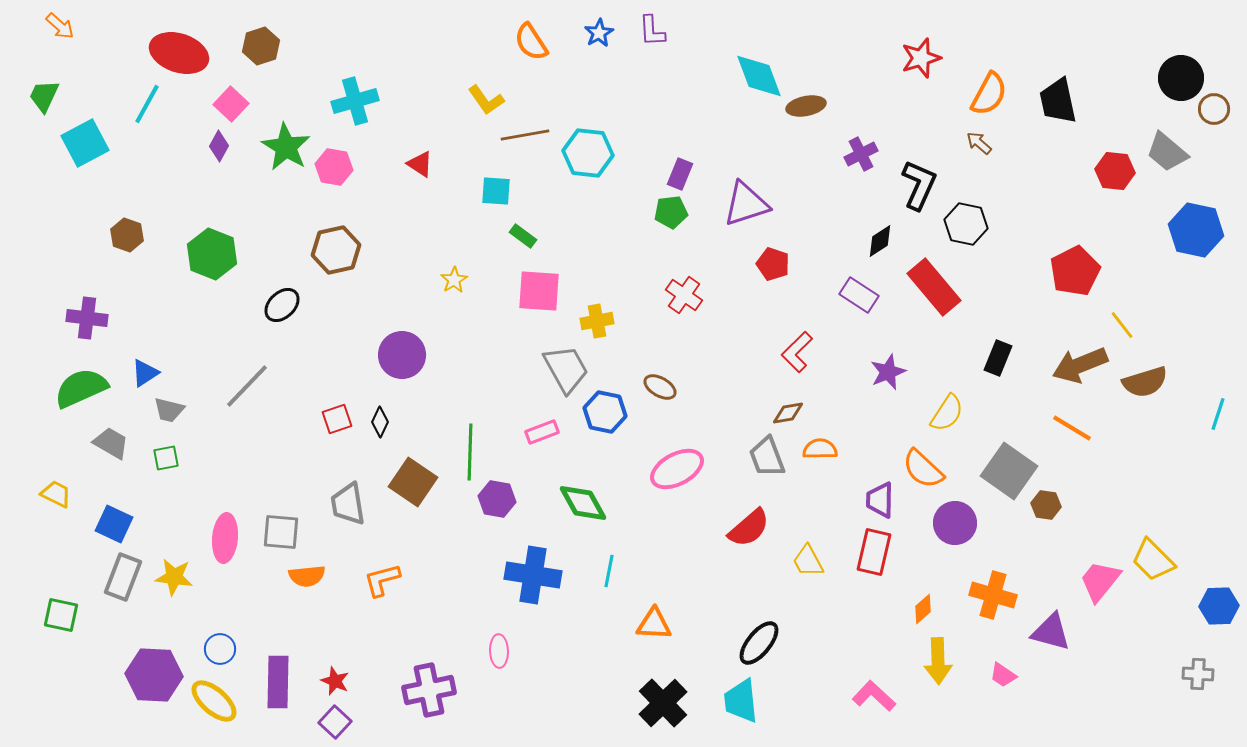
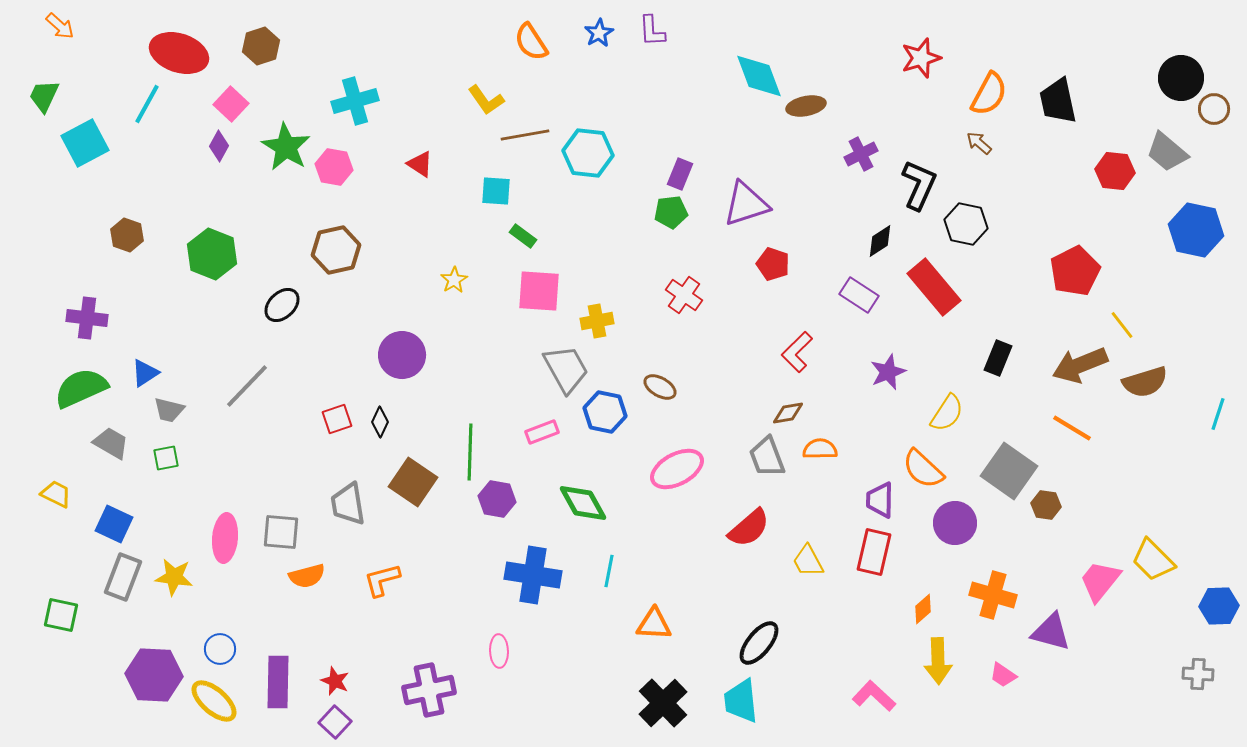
orange semicircle at (307, 576): rotated 9 degrees counterclockwise
